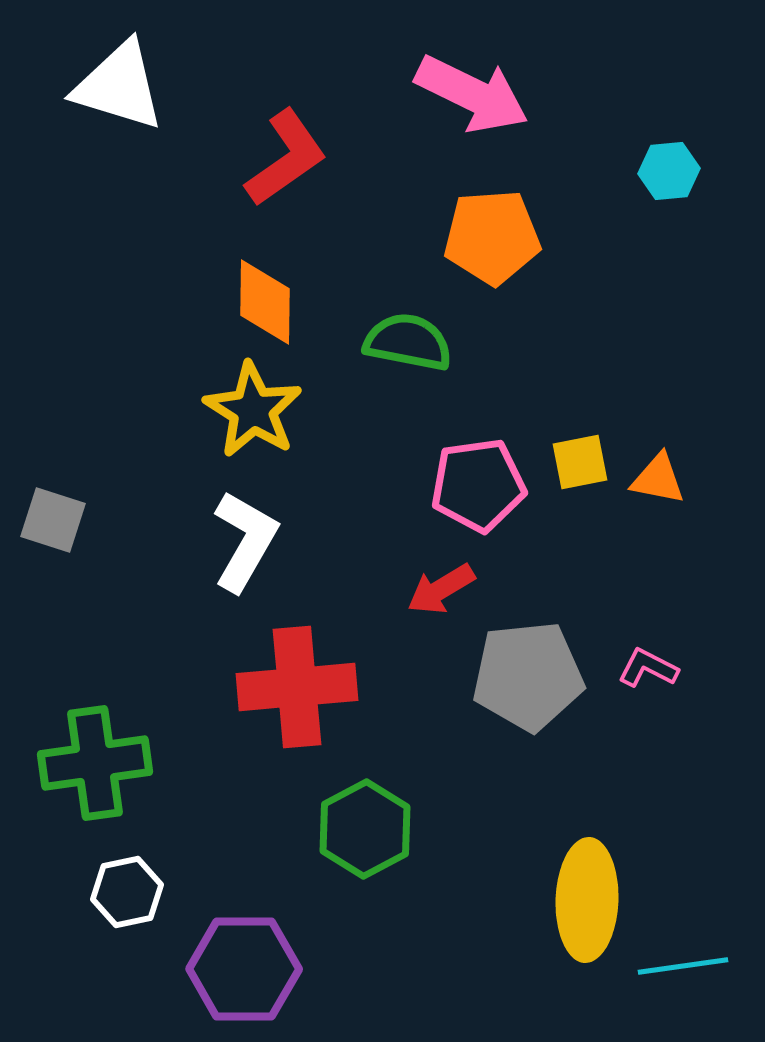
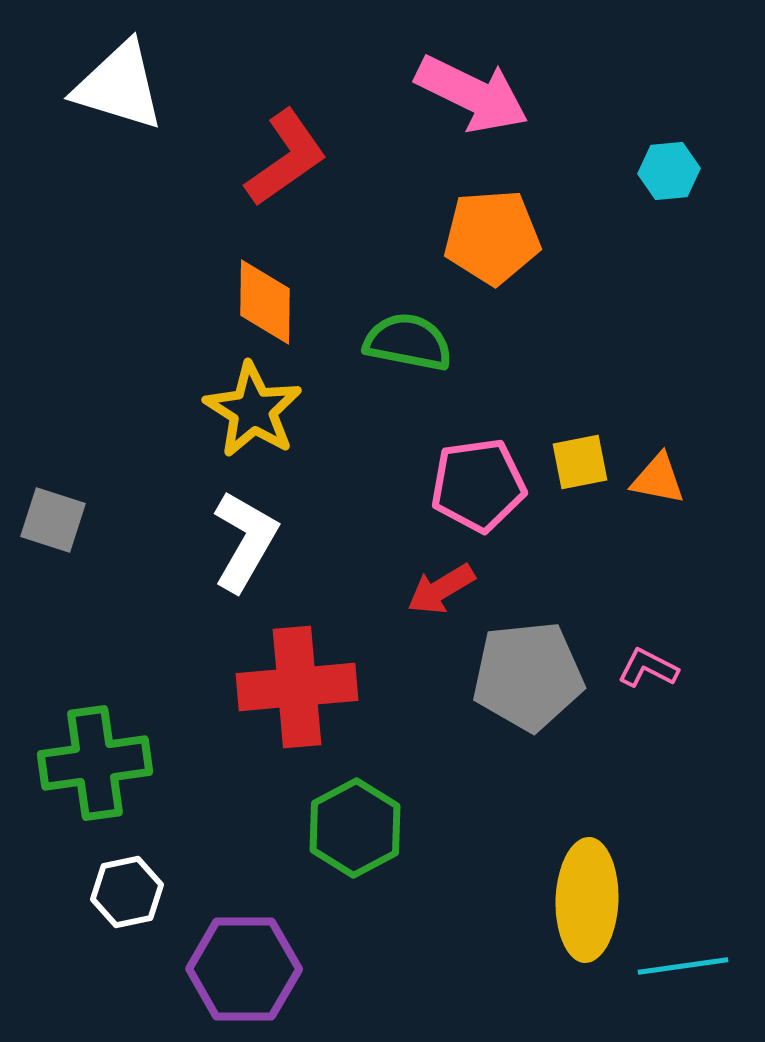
green hexagon: moved 10 px left, 1 px up
